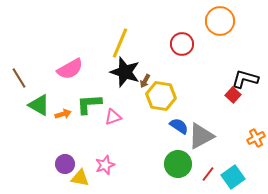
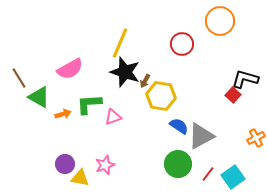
green triangle: moved 8 px up
